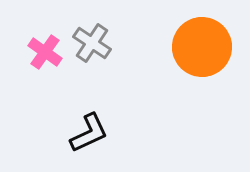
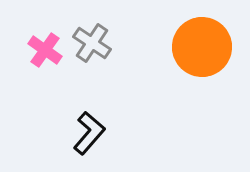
pink cross: moved 2 px up
black L-shape: rotated 24 degrees counterclockwise
